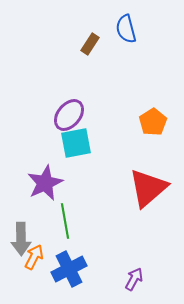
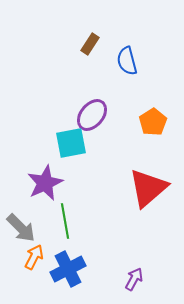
blue semicircle: moved 1 px right, 32 px down
purple ellipse: moved 23 px right
cyan square: moved 5 px left
gray arrow: moved 11 px up; rotated 44 degrees counterclockwise
blue cross: moved 1 px left
